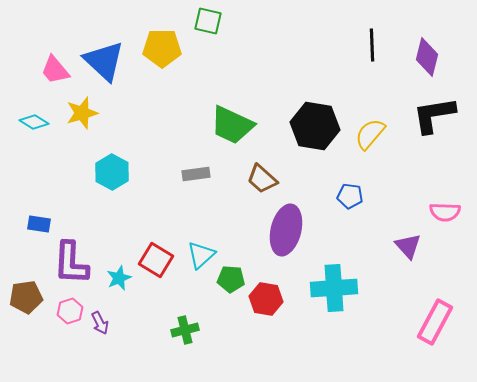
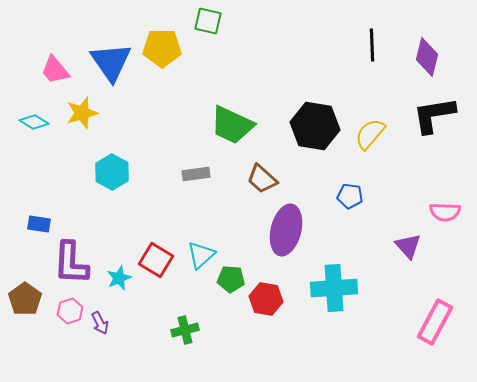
blue triangle: moved 7 px right, 1 px down; rotated 12 degrees clockwise
brown pentagon: moved 1 px left, 2 px down; rotated 28 degrees counterclockwise
